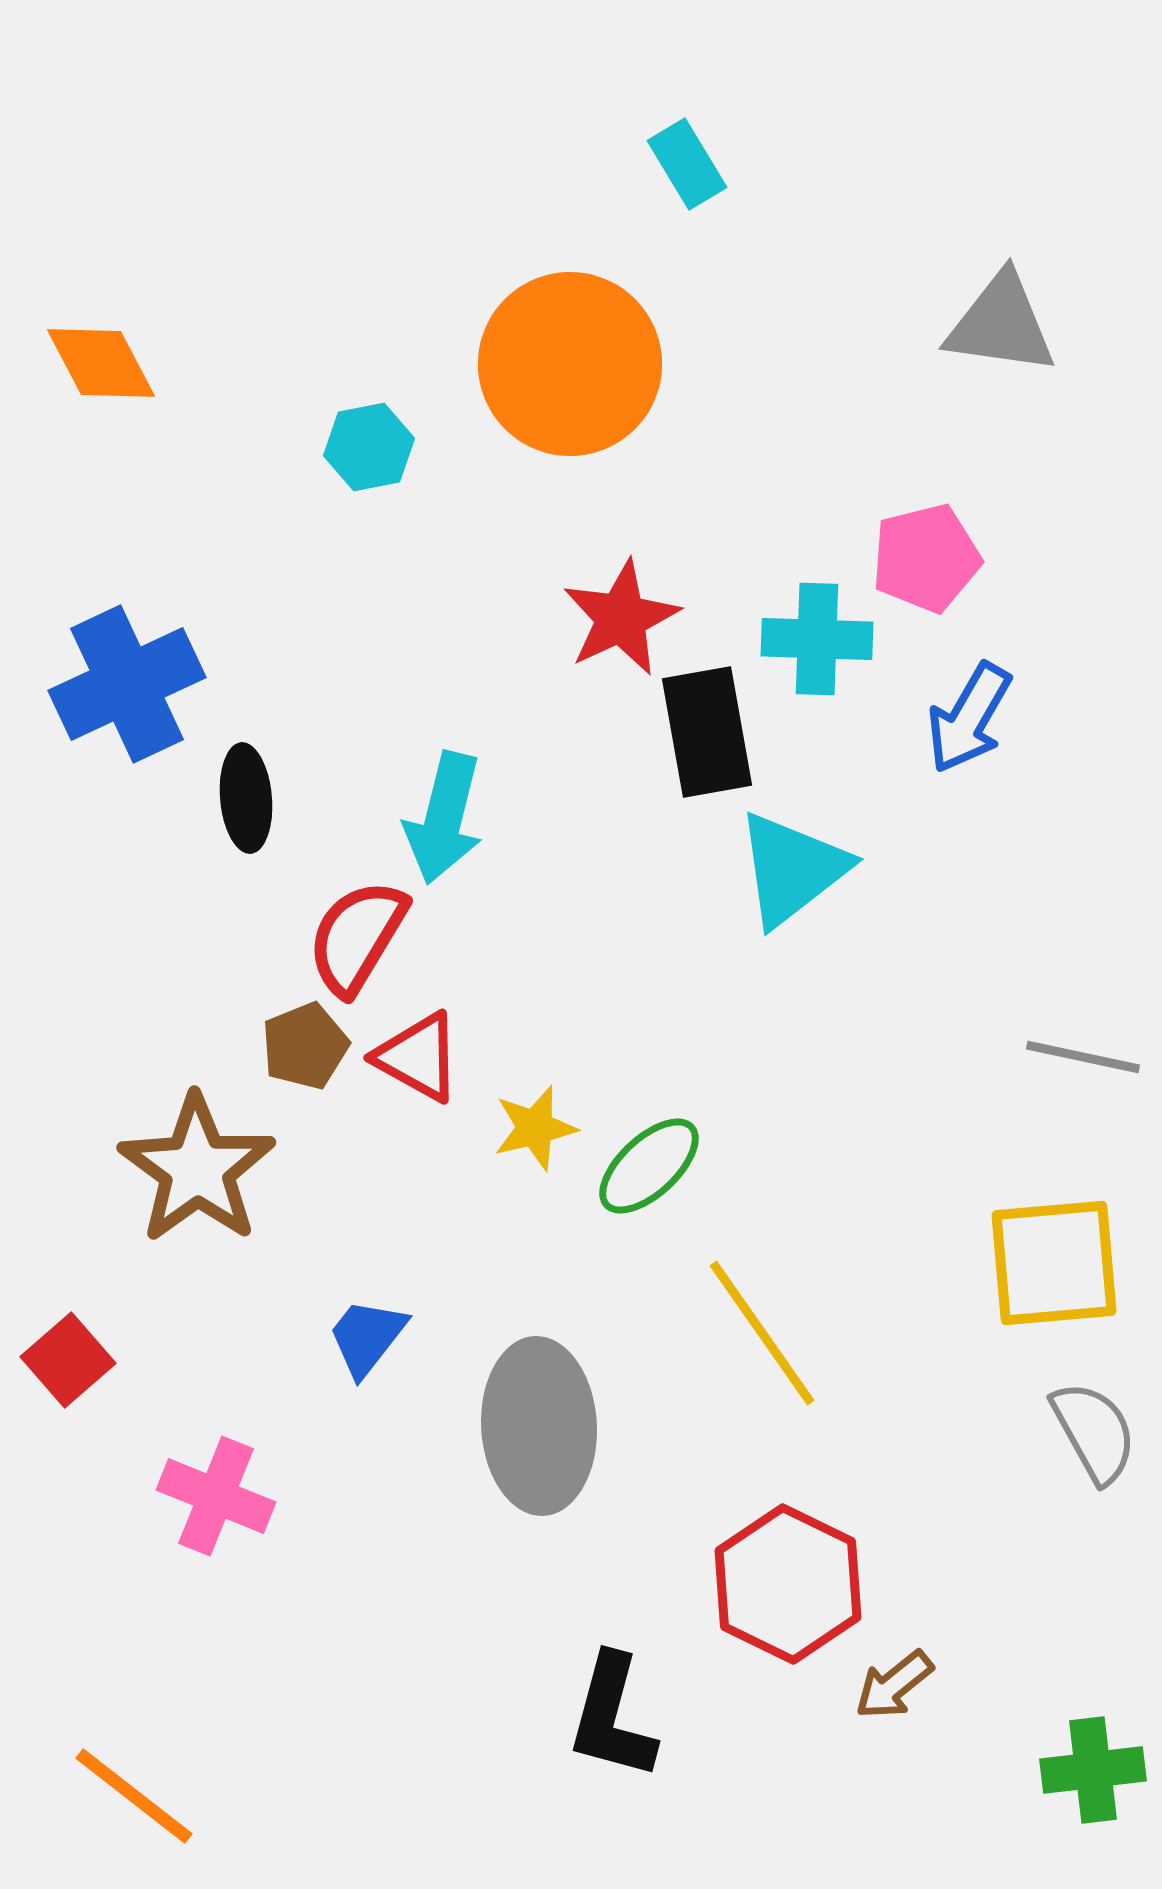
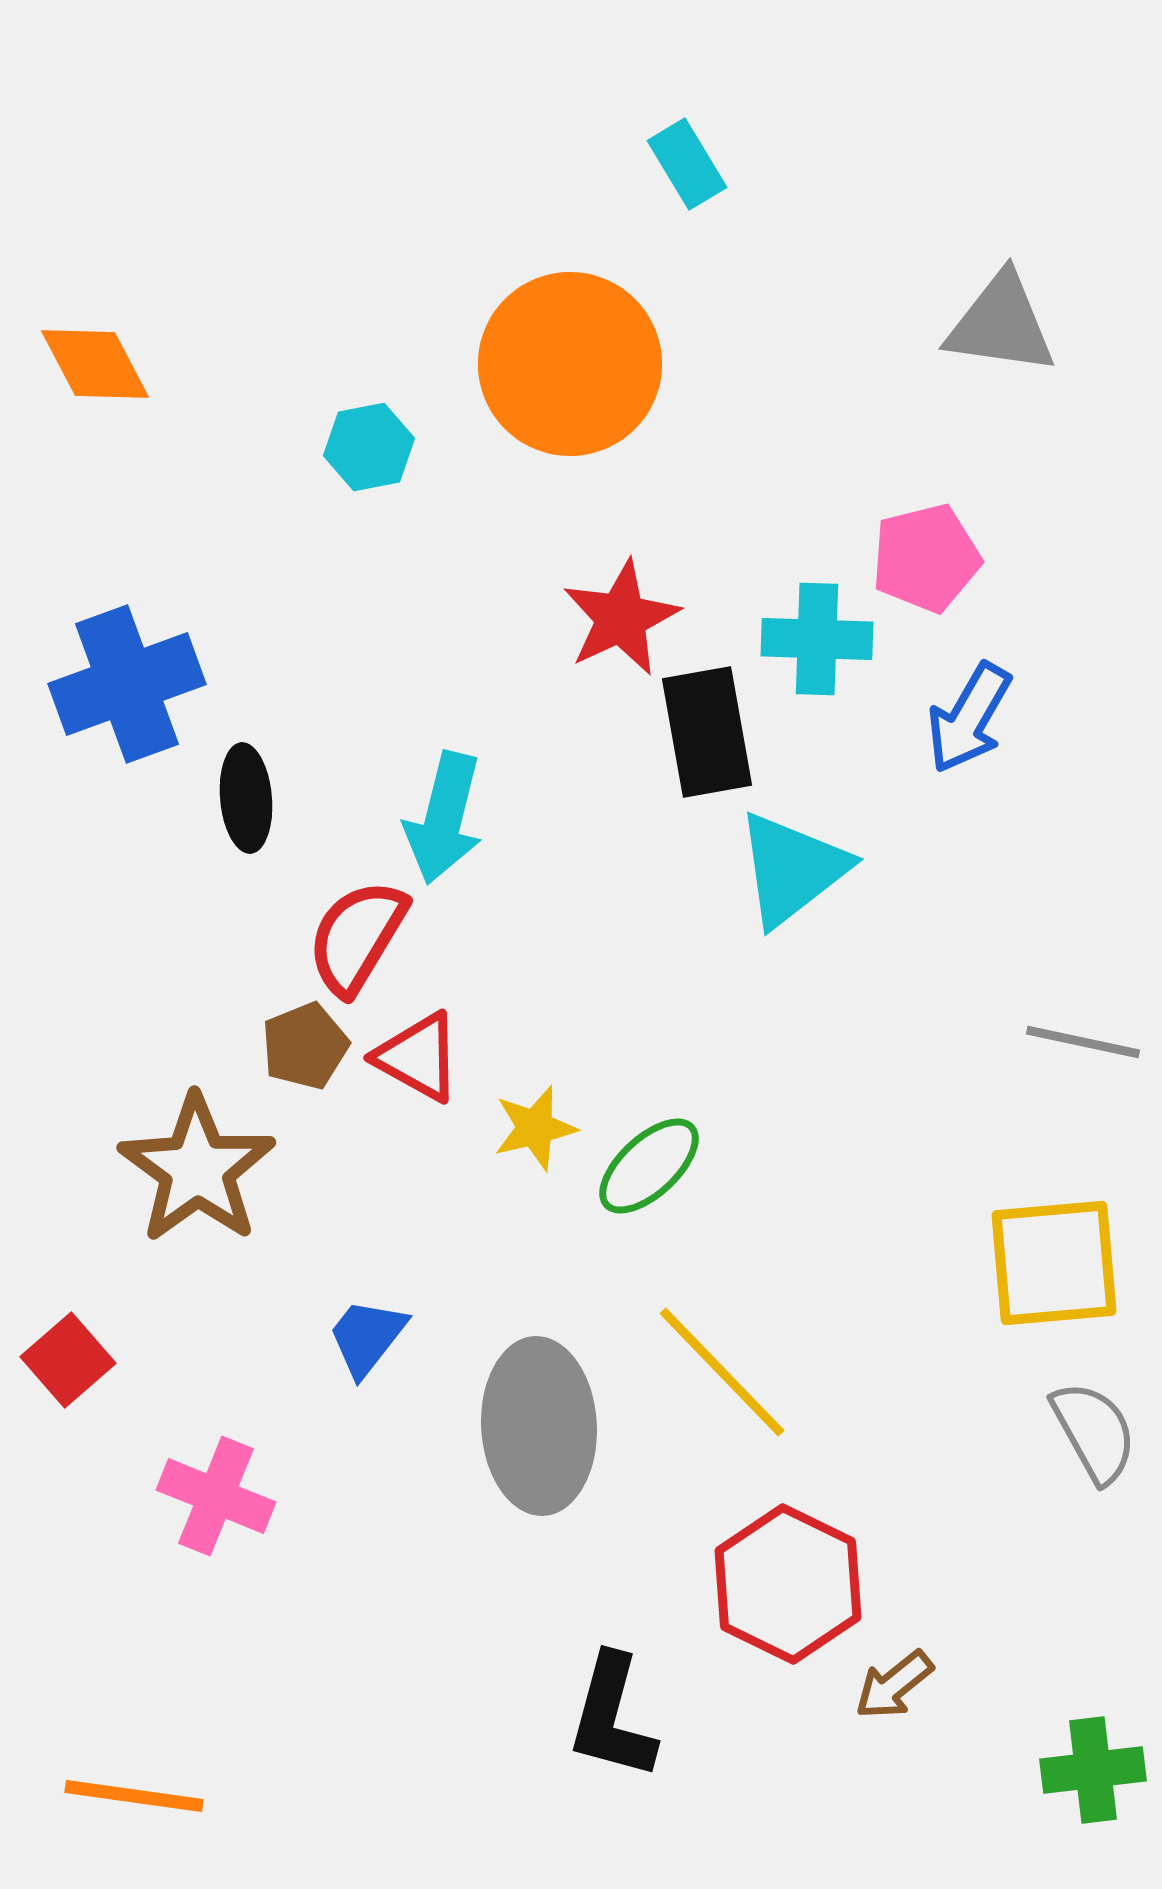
orange diamond: moved 6 px left, 1 px down
blue cross: rotated 5 degrees clockwise
gray line: moved 15 px up
yellow line: moved 40 px left, 39 px down; rotated 9 degrees counterclockwise
orange line: rotated 30 degrees counterclockwise
